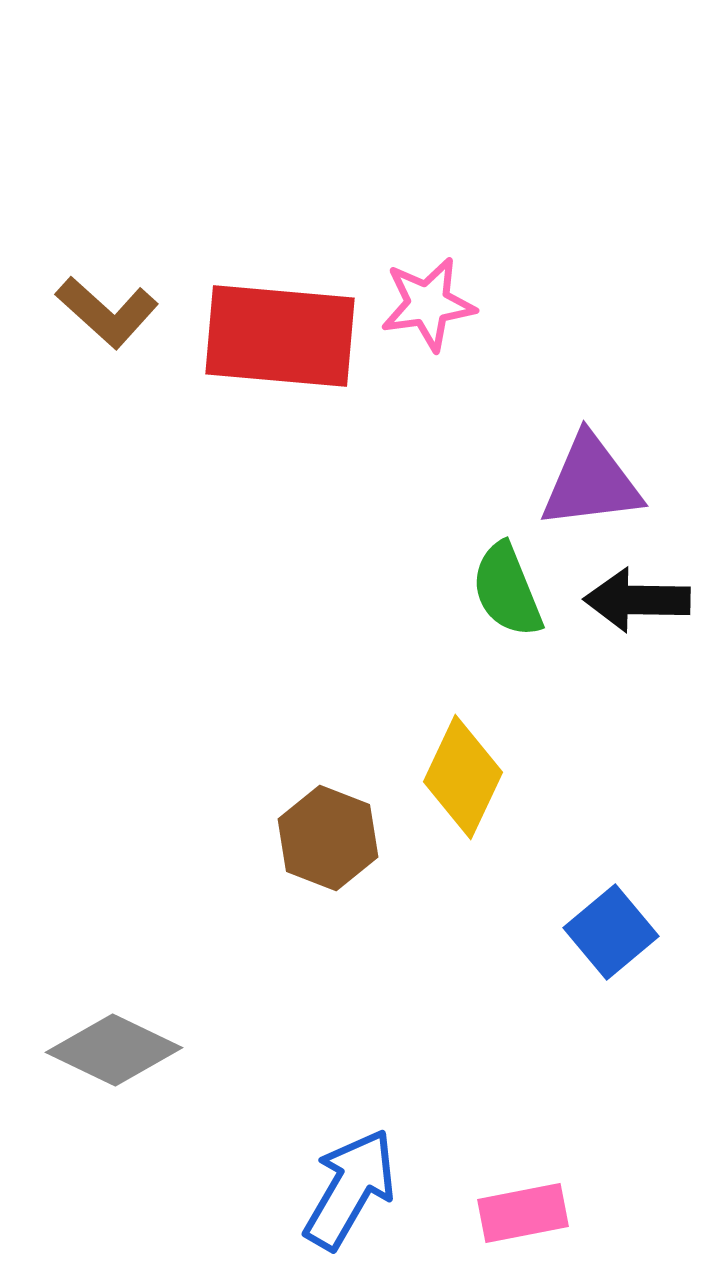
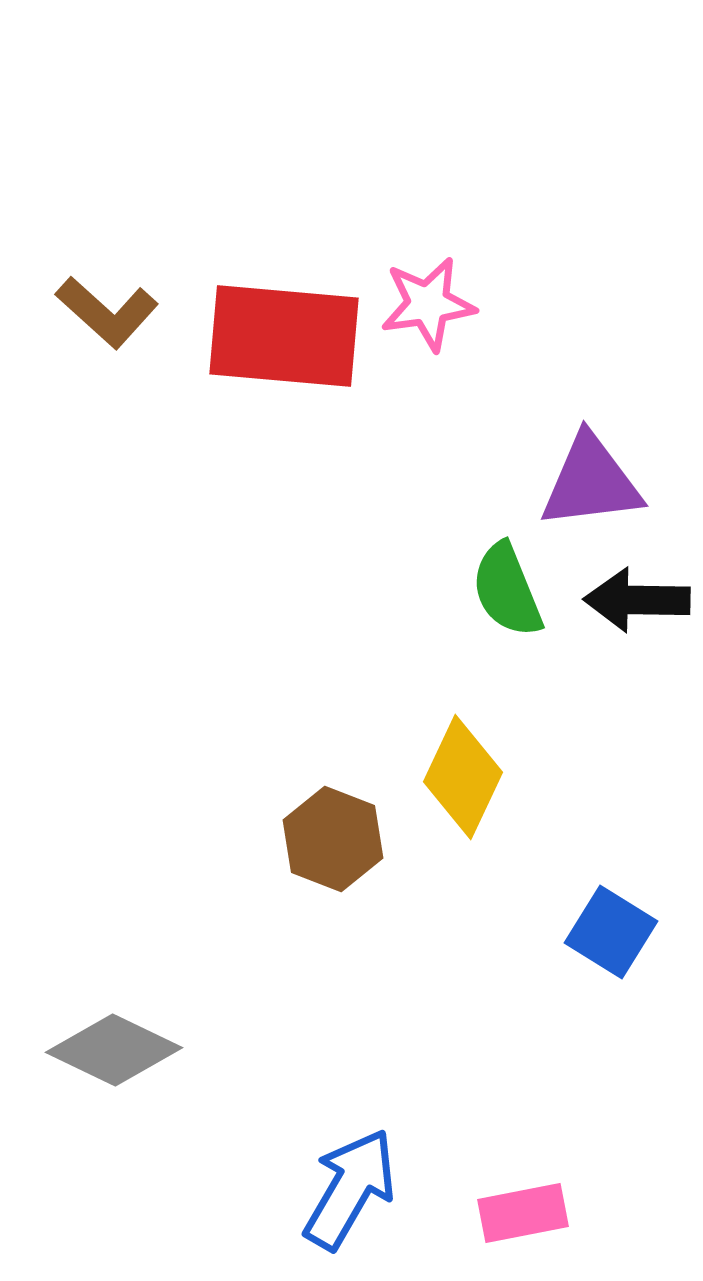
red rectangle: moved 4 px right
brown hexagon: moved 5 px right, 1 px down
blue square: rotated 18 degrees counterclockwise
